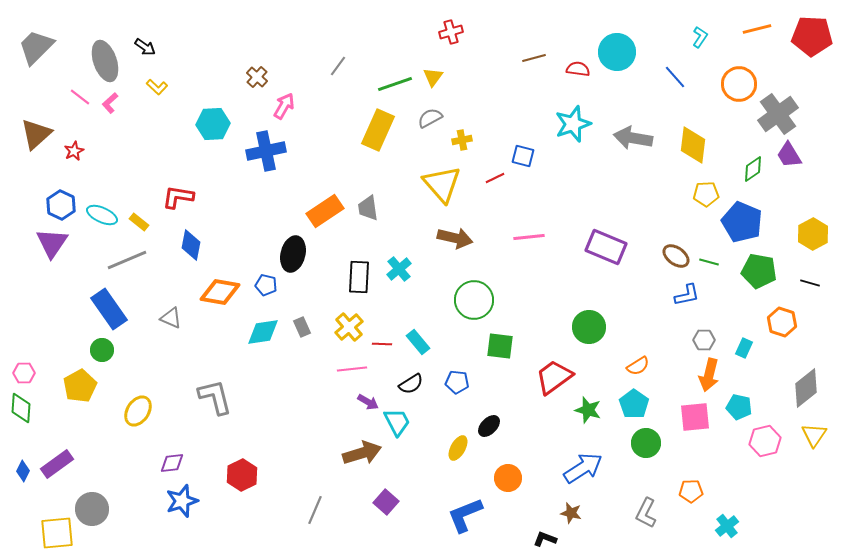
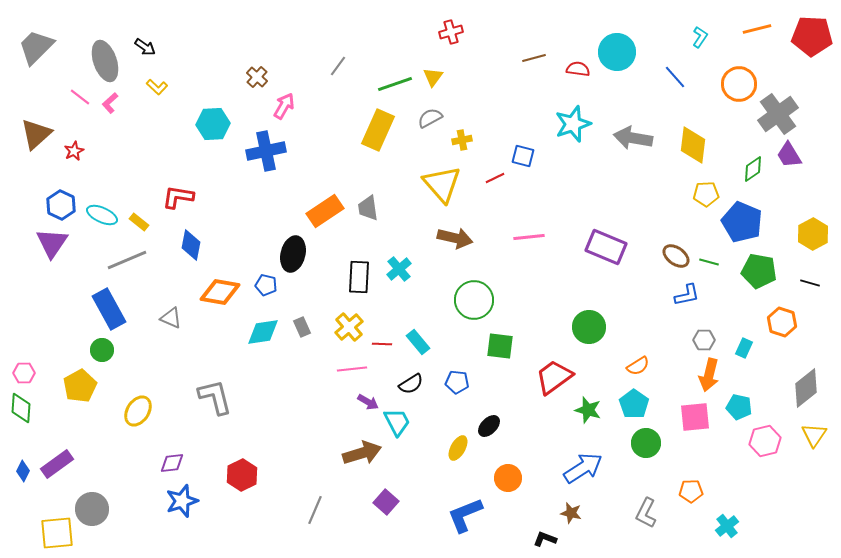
blue rectangle at (109, 309): rotated 6 degrees clockwise
